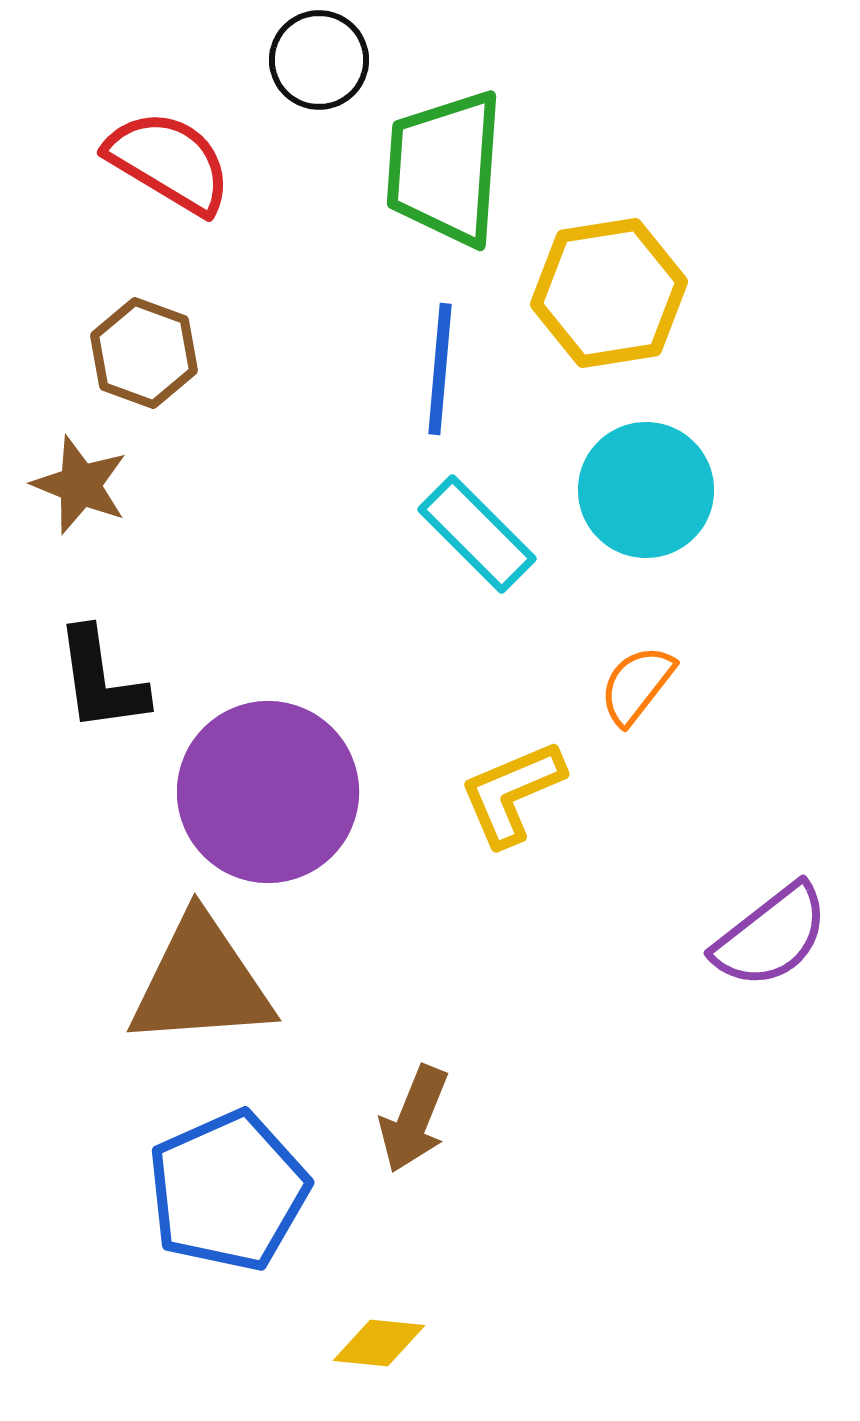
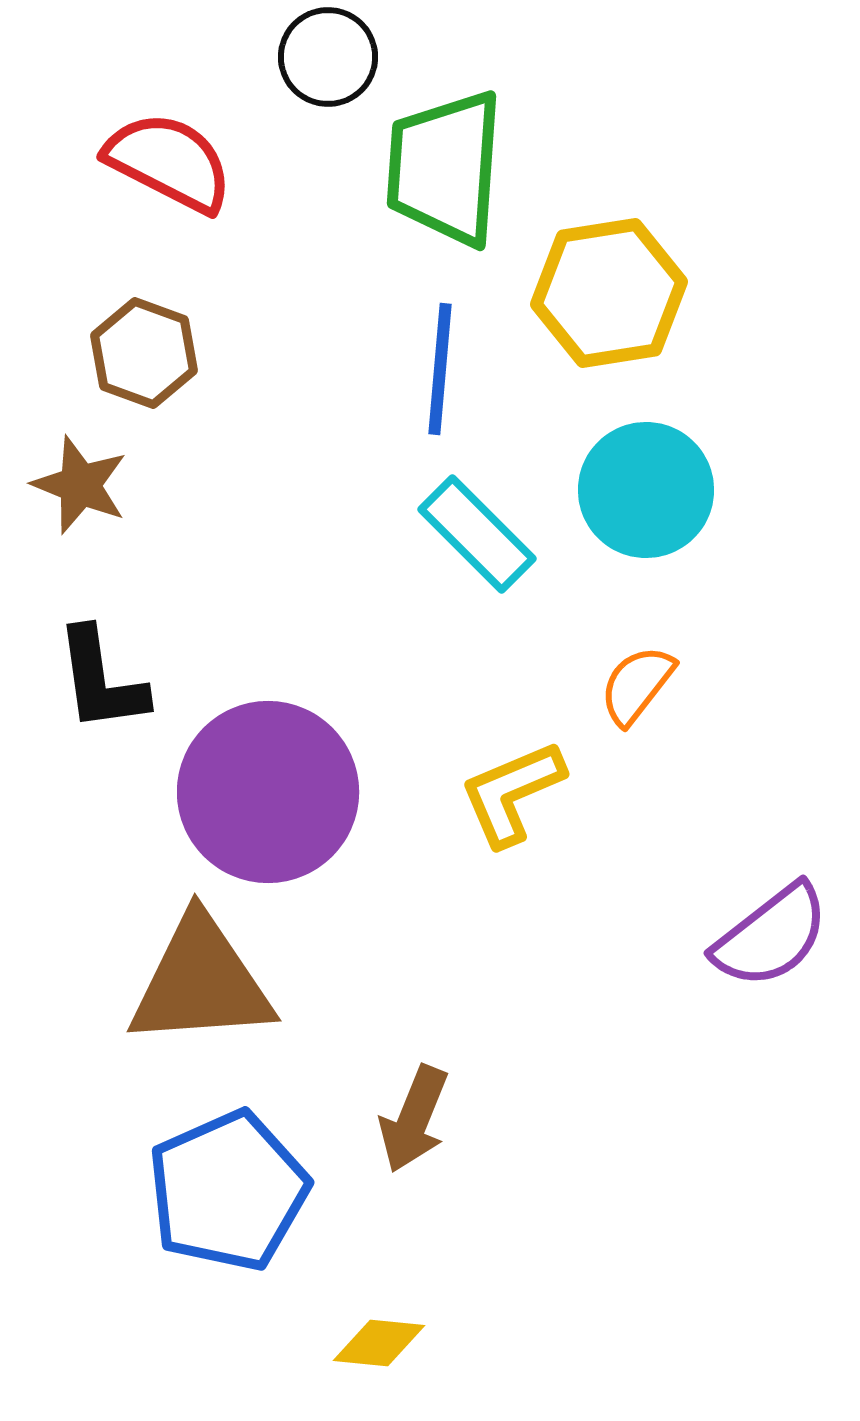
black circle: moved 9 px right, 3 px up
red semicircle: rotated 4 degrees counterclockwise
